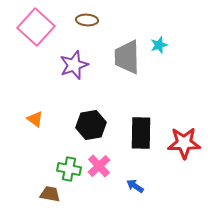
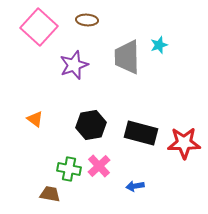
pink square: moved 3 px right
black rectangle: rotated 76 degrees counterclockwise
blue arrow: rotated 42 degrees counterclockwise
